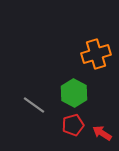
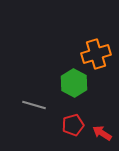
green hexagon: moved 10 px up
gray line: rotated 20 degrees counterclockwise
